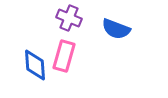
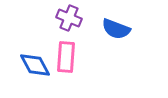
pink rectangle: moved 2 px right, 1 px down; rotated 12 degrees counterclockwise
blue diamond: rotated 24 degrees counterclockwise
